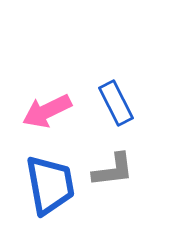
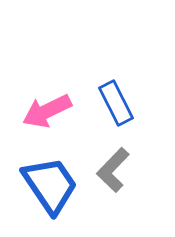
gray L-shape: rotated 141 degrees clockwise
blue trapezoid: rotated 24 degrees counterclockwise
